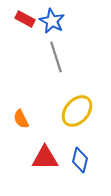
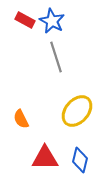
red rectangle: moved 1 px down
